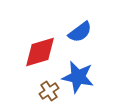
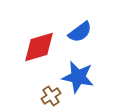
red diamond: moved 1 px left, 5 px up
brown cross: moved 2 px right, 5 px down
